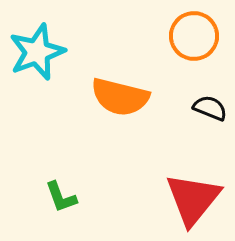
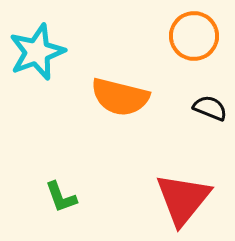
red triangle: moved 10 px left
